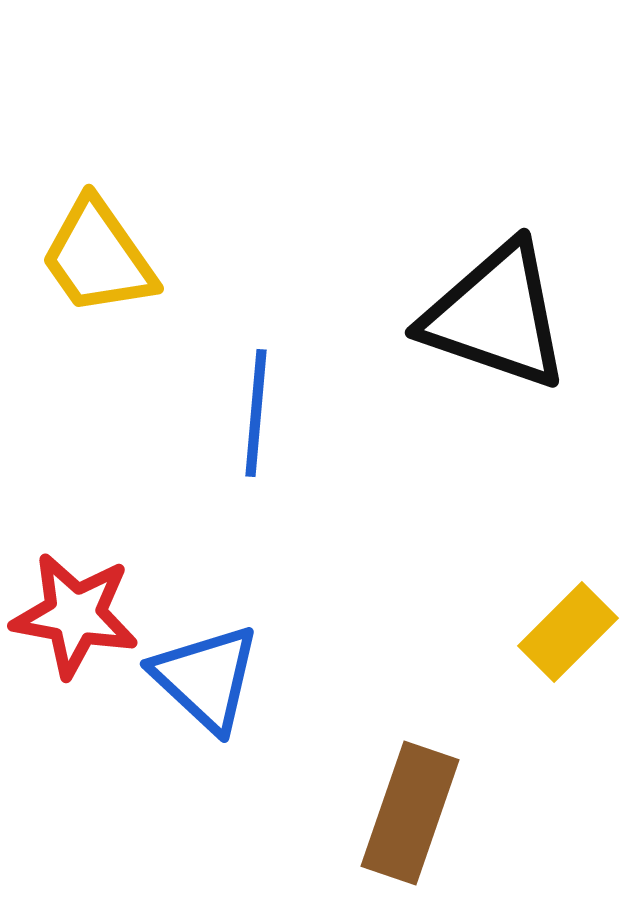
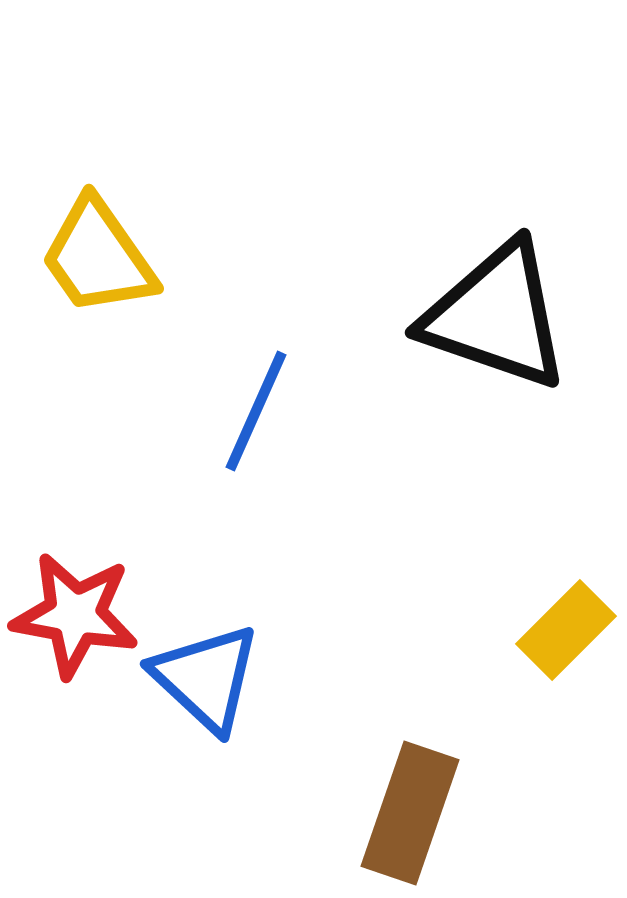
blue line: moved 2 px up; rotated 19 degrees clockwise
yellow rectangle: moved 2 px left, 2 px up
